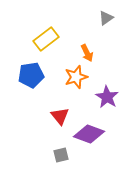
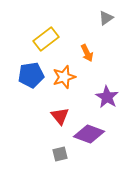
orange star: moved 12 px left
gray square: moved 1 px left, 1 px up
